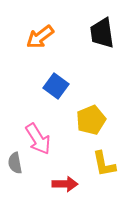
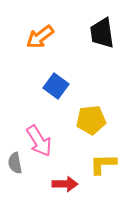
yellow pentagon: rotated 16 degrees clockwise
pink arrow: moved 1 px right, 2 px down
yellow L-shape: moved 1 px left; rotated 100 degrees clockwise
